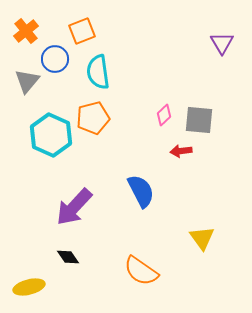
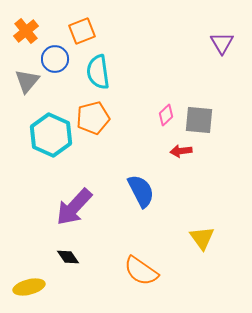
pink diamond: moved 2 px right
